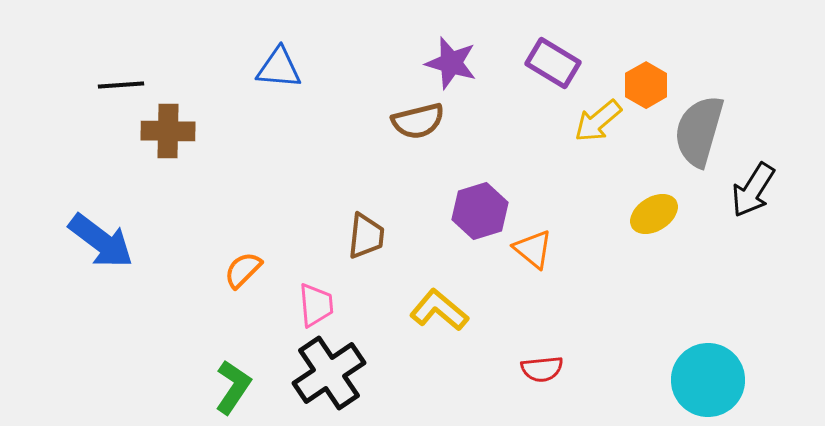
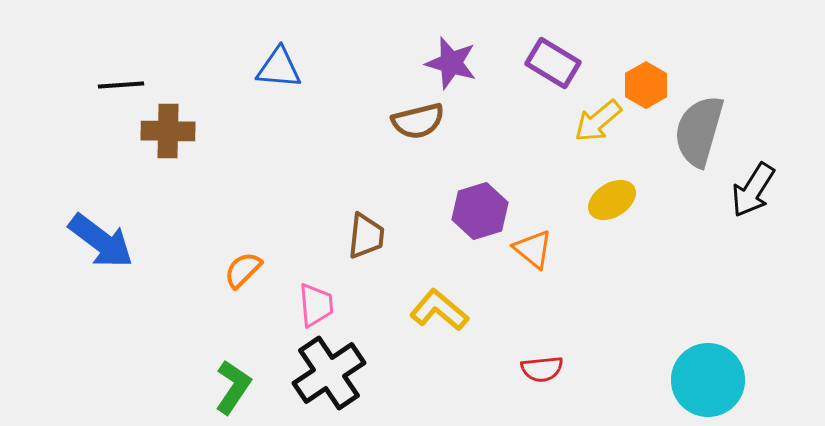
yellow ellipse: moved 42 px left, 14 px up
